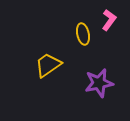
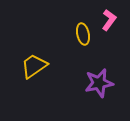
yellow trapezoid: moved 14 px left, 1 px down
